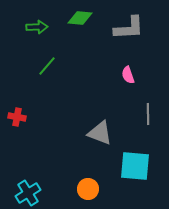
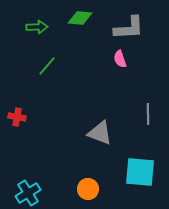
pink semicircle: moved 8 px left, 16 px up
cyan square: moved 5 px right, 6 px down
